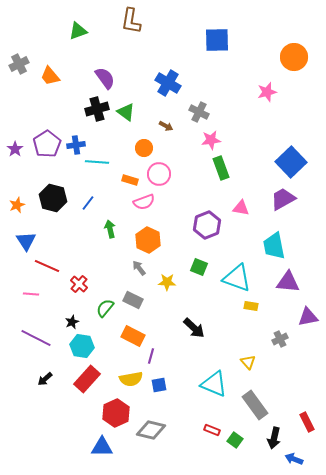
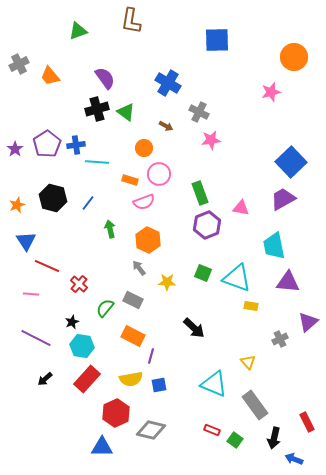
pink star at (267, 92): moved 4 px right
green rectangle at (221, 168): moved 21 px left, 25 px down
green square at (199, 267): moved 4 px right, 6 px down
purple triangle at (308, 317): moved 5 px down; rotated 30 degrees counterclockwise
